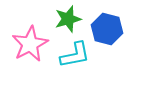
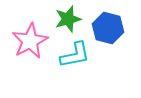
blue hexagon: moved 1 px right, 1 px up
pink star: moved 3 px up
